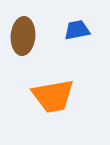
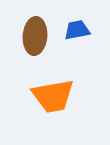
brown ellipse: moved 12 px right
